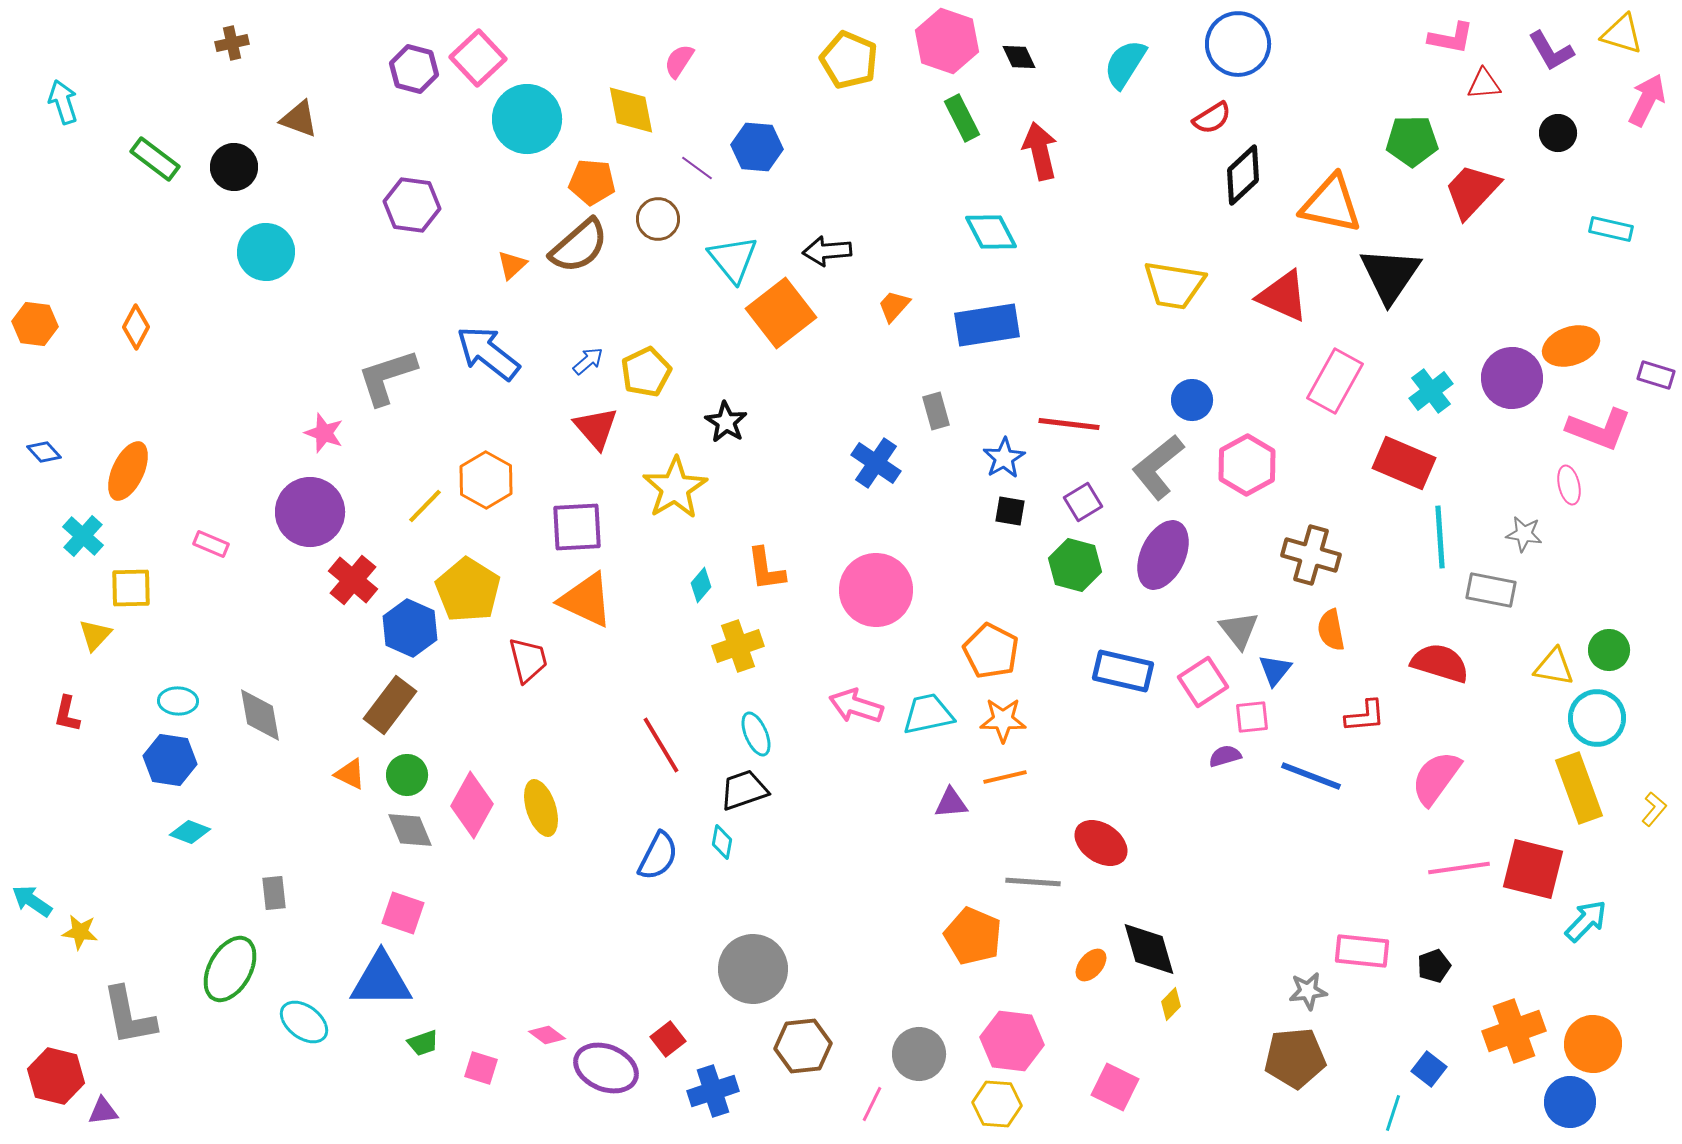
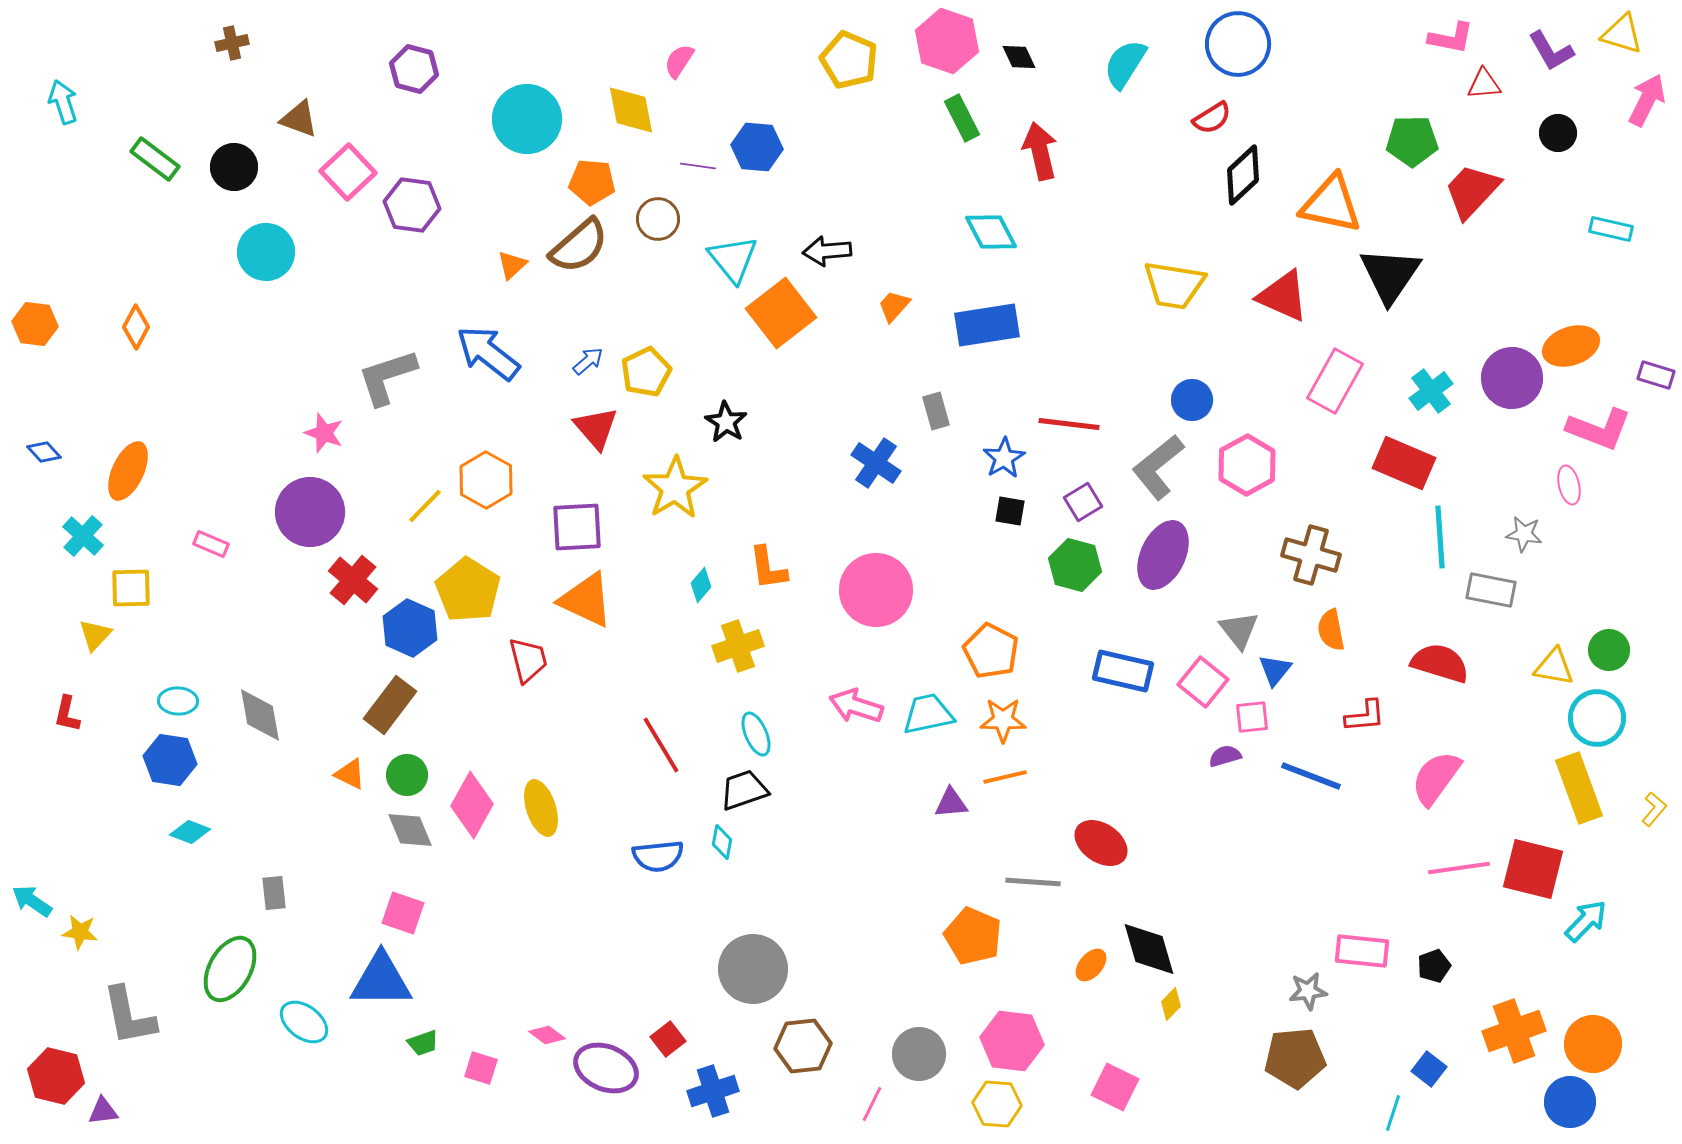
pink square at (478, 58): moved 130 px left, 114 px down
purple line at (697, 168): moved 1 px right, 2 px up; rotated 28 degrees counterclockwise
orange L-shape at (766, 569): moved 2 px right, 1 px up
pink square at (1203, 682): rotated 18 degrees counterclockwise
blue semicircle at (658, 856): rotated 57 degrees clockwise
